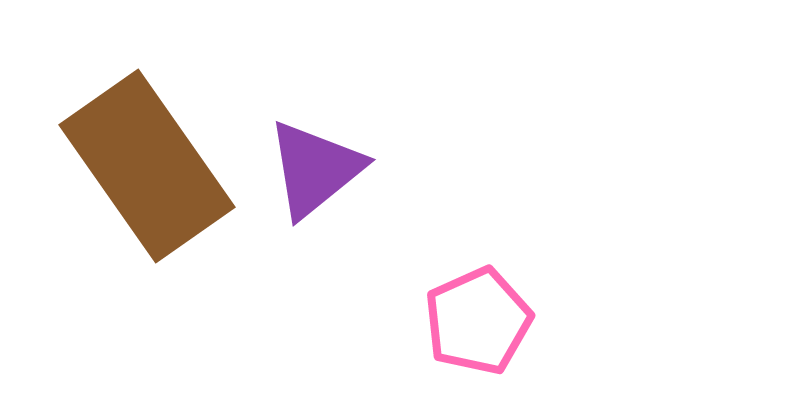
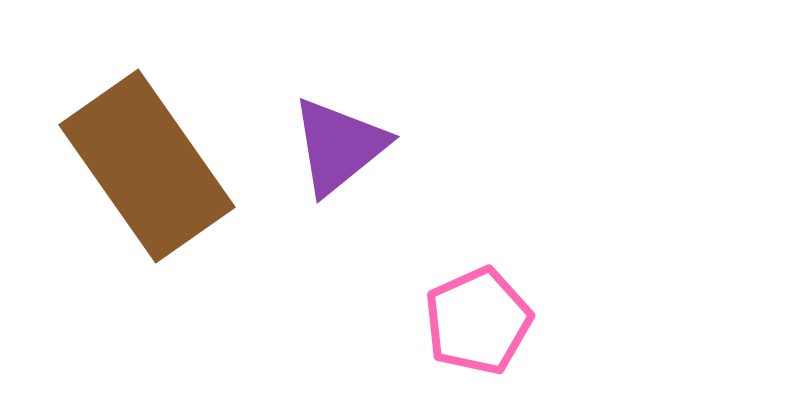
purple triangle: moved 24 px right, 23 px up
